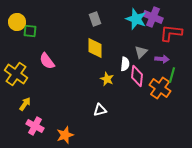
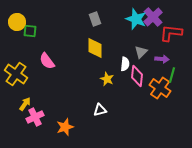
purple cross: rotated 24 degrees clockwise
pink cross: moved 9 px up; rotated 36 degrees clockwise
orange star: moved 8 px up
